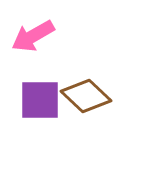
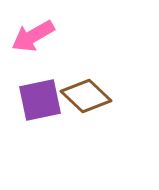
purple square: rotated 12 degrees counterclockwise
